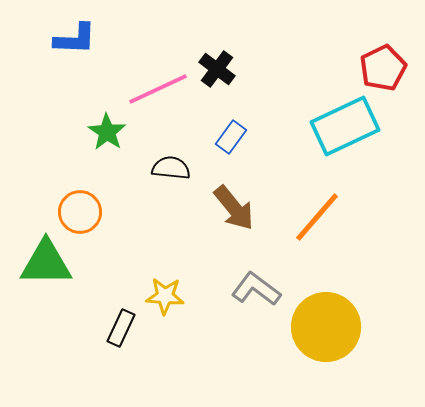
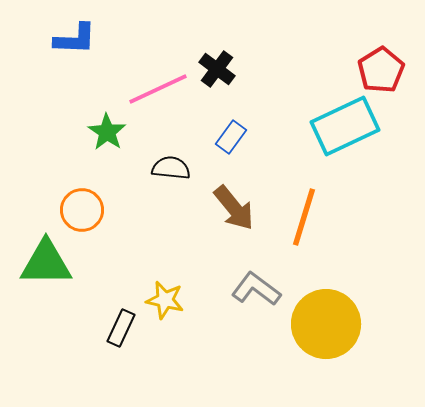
red pentagon: moved 2 px left, 2 px down; rotated 6 degrees counterclockwise
orange circle: moved 2 px right, 2 px up
orange line: moved 13 px left; rotated 24 degrees counterclockwise
yellow star: moved 4 px down; rotated 9 degrees clockwise
yellow circle: moved 3 px up
